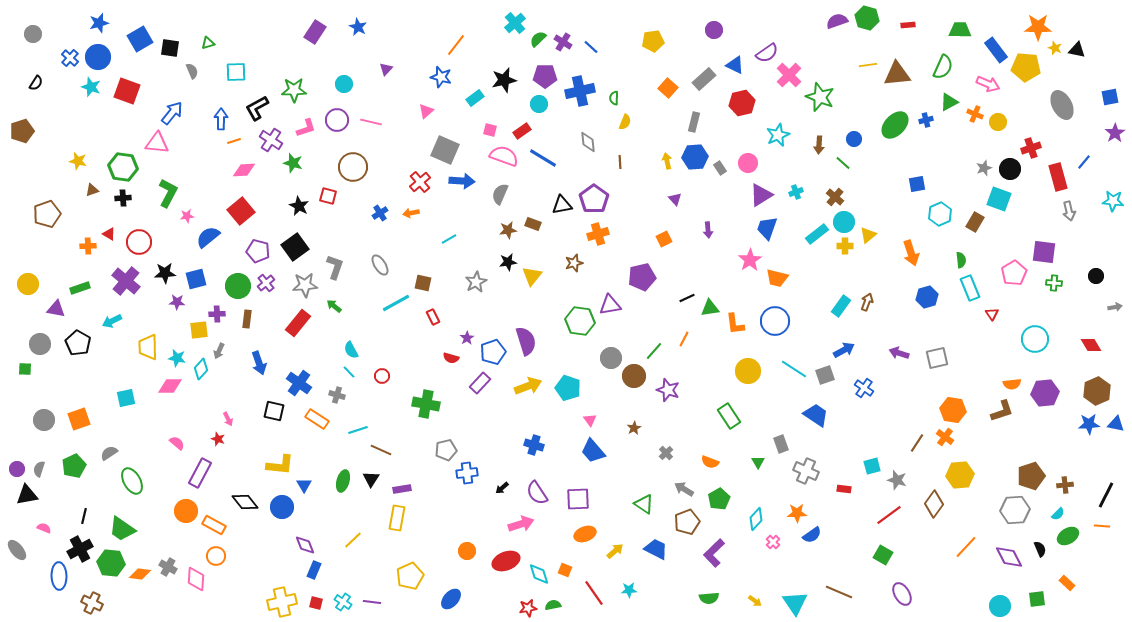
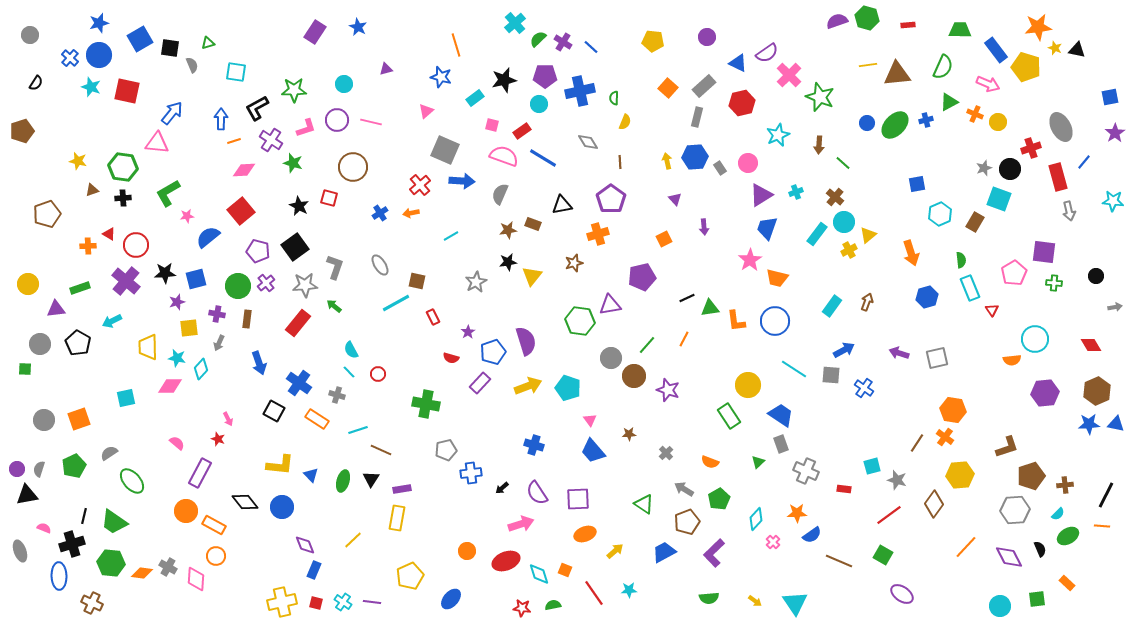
orange star at (1038, 27): rotated 8 degrees counterclockwise
purple circle at (714, 30): moved 7 px left, 7 px down
gray circle at (33, 34): moved 3 px left, 1 px down
yellow pentagon at (653, 41): rotated 15 degrees clockwise
orange line at (456, 45): rotated 55 degrees counterclockwise
blue circle at (98, 57): moved 1 px right, 2 px up
blue triangle at (735, 65): moved 3 px right, 2 px up
yellow pentagon at (1026, 67): rotated 12 degrees clockwise
purple triangle at (386, 69): rotated 32 degrees clockwise
gray semicircle at (192, 71): moved 6 px up
cyan square at (236, 72): rotated 10 degrees clockwise
gray rectangle at (704, 79): moved 7 px down
red square at (127, 91): rotated 8 degrees counterclockwise
gray ellipse at (1062, 105): moved 1 px left, 22 px down
gray rectangle at (694, 122): moved 3 px right, 5 px up
pink square at (490, 130): moved 2 px right, 5 px up
blue circle at (854, 139): moved 13 px right, 16 px up
gray diamond at (588, 142): rotated 25 degrees counterclockwise
red cross at (420, 182): moved 3 px down
green L-shape at (168, 193): rotated 148 degrees counterclockwise
red square at (328, 196): moved 1 px right, 2 px down
purple pentagon at (594, 199): moved 17 px right
purple arrow at (708, 230): moved 4 px left, 3 px up
cyan rectangle at (817, 234): rotated 15 degrees counterclockwise
cyan line at (449, 239): moved 2 px right, 3 px up
red circle at (139, 242): moved 3 px left, 3 px down
yellow cross at (845, 246): moved 4 px right, 4 px down; rotated 28 degrees counterclockwise
brown square at (423, 283): moved 6 px left, 2 px up
purple star at (177, 302): rotated 21 degrees counterclockwise
cyan rectangle at (841, 306): moved 9 px left
purple triangle at (56, 309): rotated 18 degrees counterclockwise
purple cross at (217, 314): rotated 14 degrees clockwise
red triangle at (992, 314): moved 4 px up
orange L-shape at (735, 324): moved 1 px right, 3 px up
yellow square at (199, 330): moved 10 px left, 2 px up
purple star at (467, 338): moved 1 px right, 6 px up
gray arrow at (219, 351): moved 8 px up
green line at (654, 351): moved 7 px left, 6 px up
yellow circle at (748, 371): moved 14 px down
gray square at (825, 375): moved 6 px right; rotated 24 degrees clockwise
red circle at (382, 376): moved 4 px left, 2 px up
orange semicircle at (1012, 384): moved 24 px up
black square at (274, 411): rotated 15 degrees clockwise
brown L-shape at (1002, 411): moved 5 px right, 36 px down
blue trapezoid at (816, 415): moved 35 px left
brown star at (634, 428): moved 5 px left, 6 px down; rotated 24 degrees clockwise
green triangle at (758, 462): rotated 16 degrees clockwise
blue cross at (467, 473): moved 4 px right
green ellipse at (132, 481): rotated 12 degrees counterclockwise
blue triangle at (304, 485): moved 7 px right, 10 px up; rotated 14 degrees counterclockwise
green trapezoid at (122, 529): moved 8 px left, 7 px up
black cross at (80, 549): moved 8 px left, 5 px up; rotated 10 degrees clockwise
blue trapezoid at (656, 549): moved 8 px right, 3 px down; rotated 55 degrees counterclockwise
gray ellipse at (17, 550): moved 3 px right, 1 px down; rotated 20 degrees clockwise
orange diamond at (140, 574): moved 2 px right, 1 px up
brown line at (839, 592): moved 31 px up
purple ellipse at (902, 594): rotated 25 degrees counterclockwise
red star at (528, 608): moved 6 px left; rotated 18 degrees clockwise
